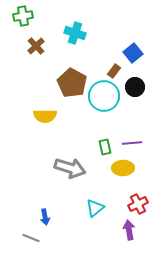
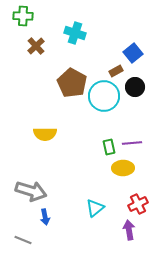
green cross: rotated 12 degrees clockwise
brown rectangle: moved 2 px right; rotated 24 degrees clockwise
yellow semicircle: moved 18 px down
green rectangle: moved 4 px right
gray arrow: moved 39 px left, 23 px down
gray line: moved 8 px left, 2 px down
